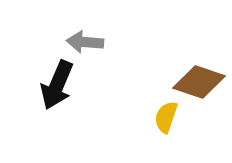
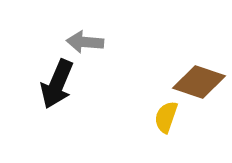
black arrow: moved 1 px up
